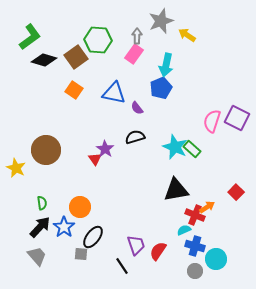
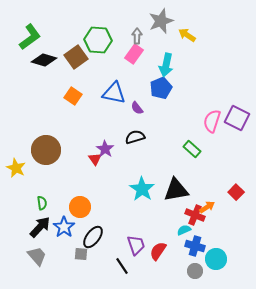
orange square: moved 1 px left, 6 px down
cyan star: moved 33 px left, 42 px down; rotated 10 degrees clockwise
